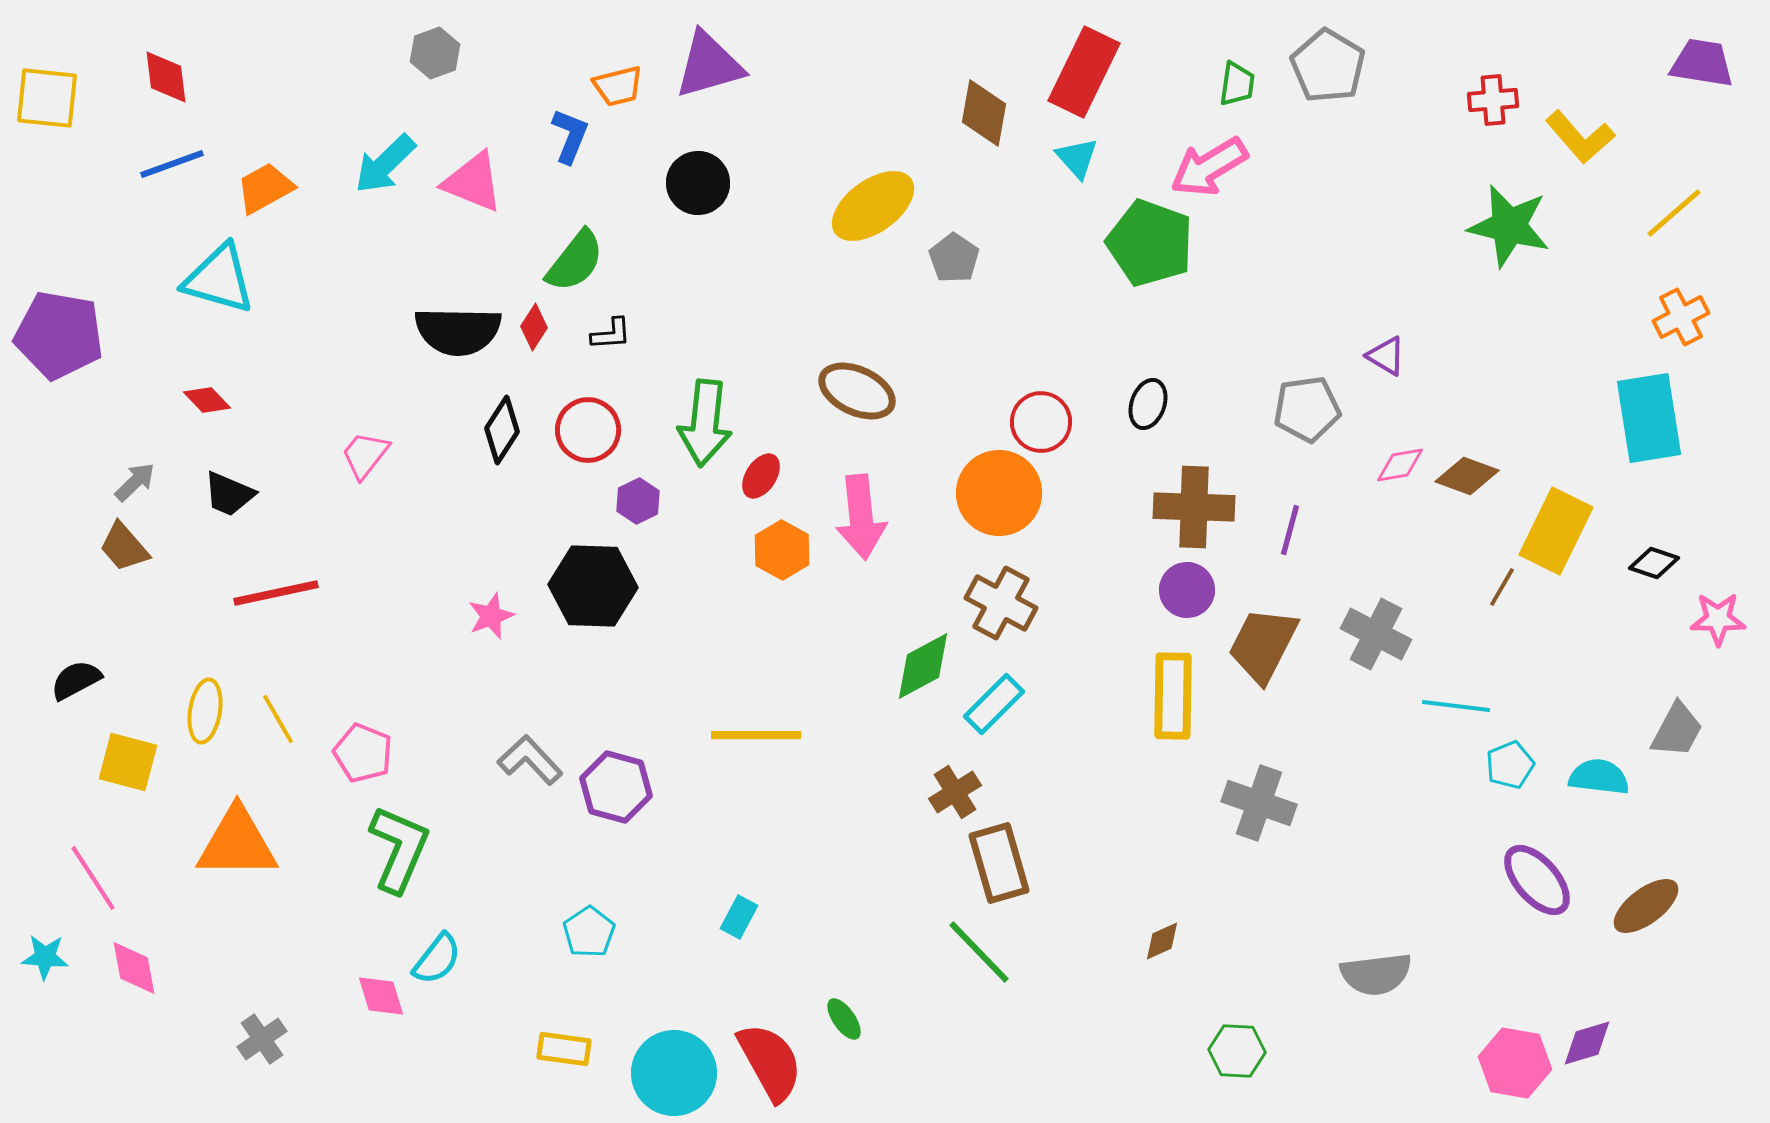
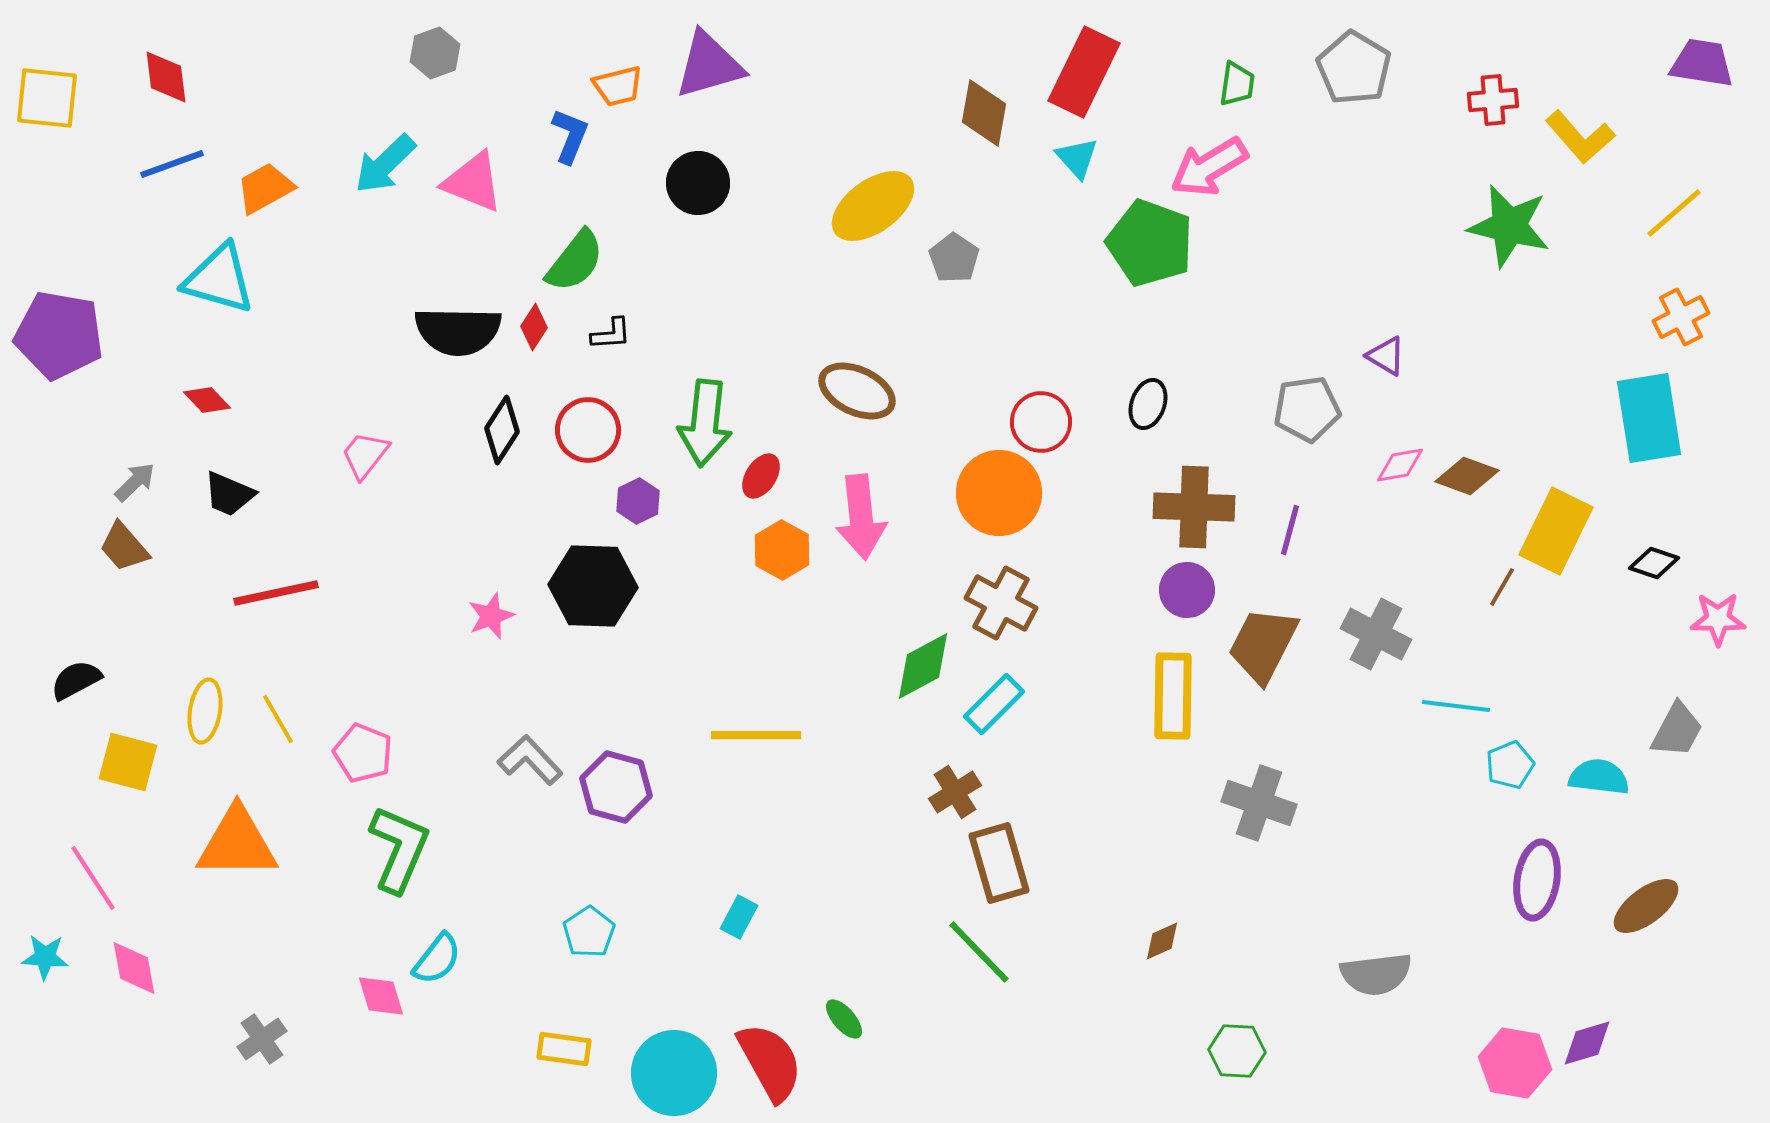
gray pentagon at (1328, 66): moved 26 px right, 2 px down
purple ellipse at (1537, 880): rotated 50 degrees clockwise
green ellipse at (844, 1019): rotated 6 degrees counterclockwise
